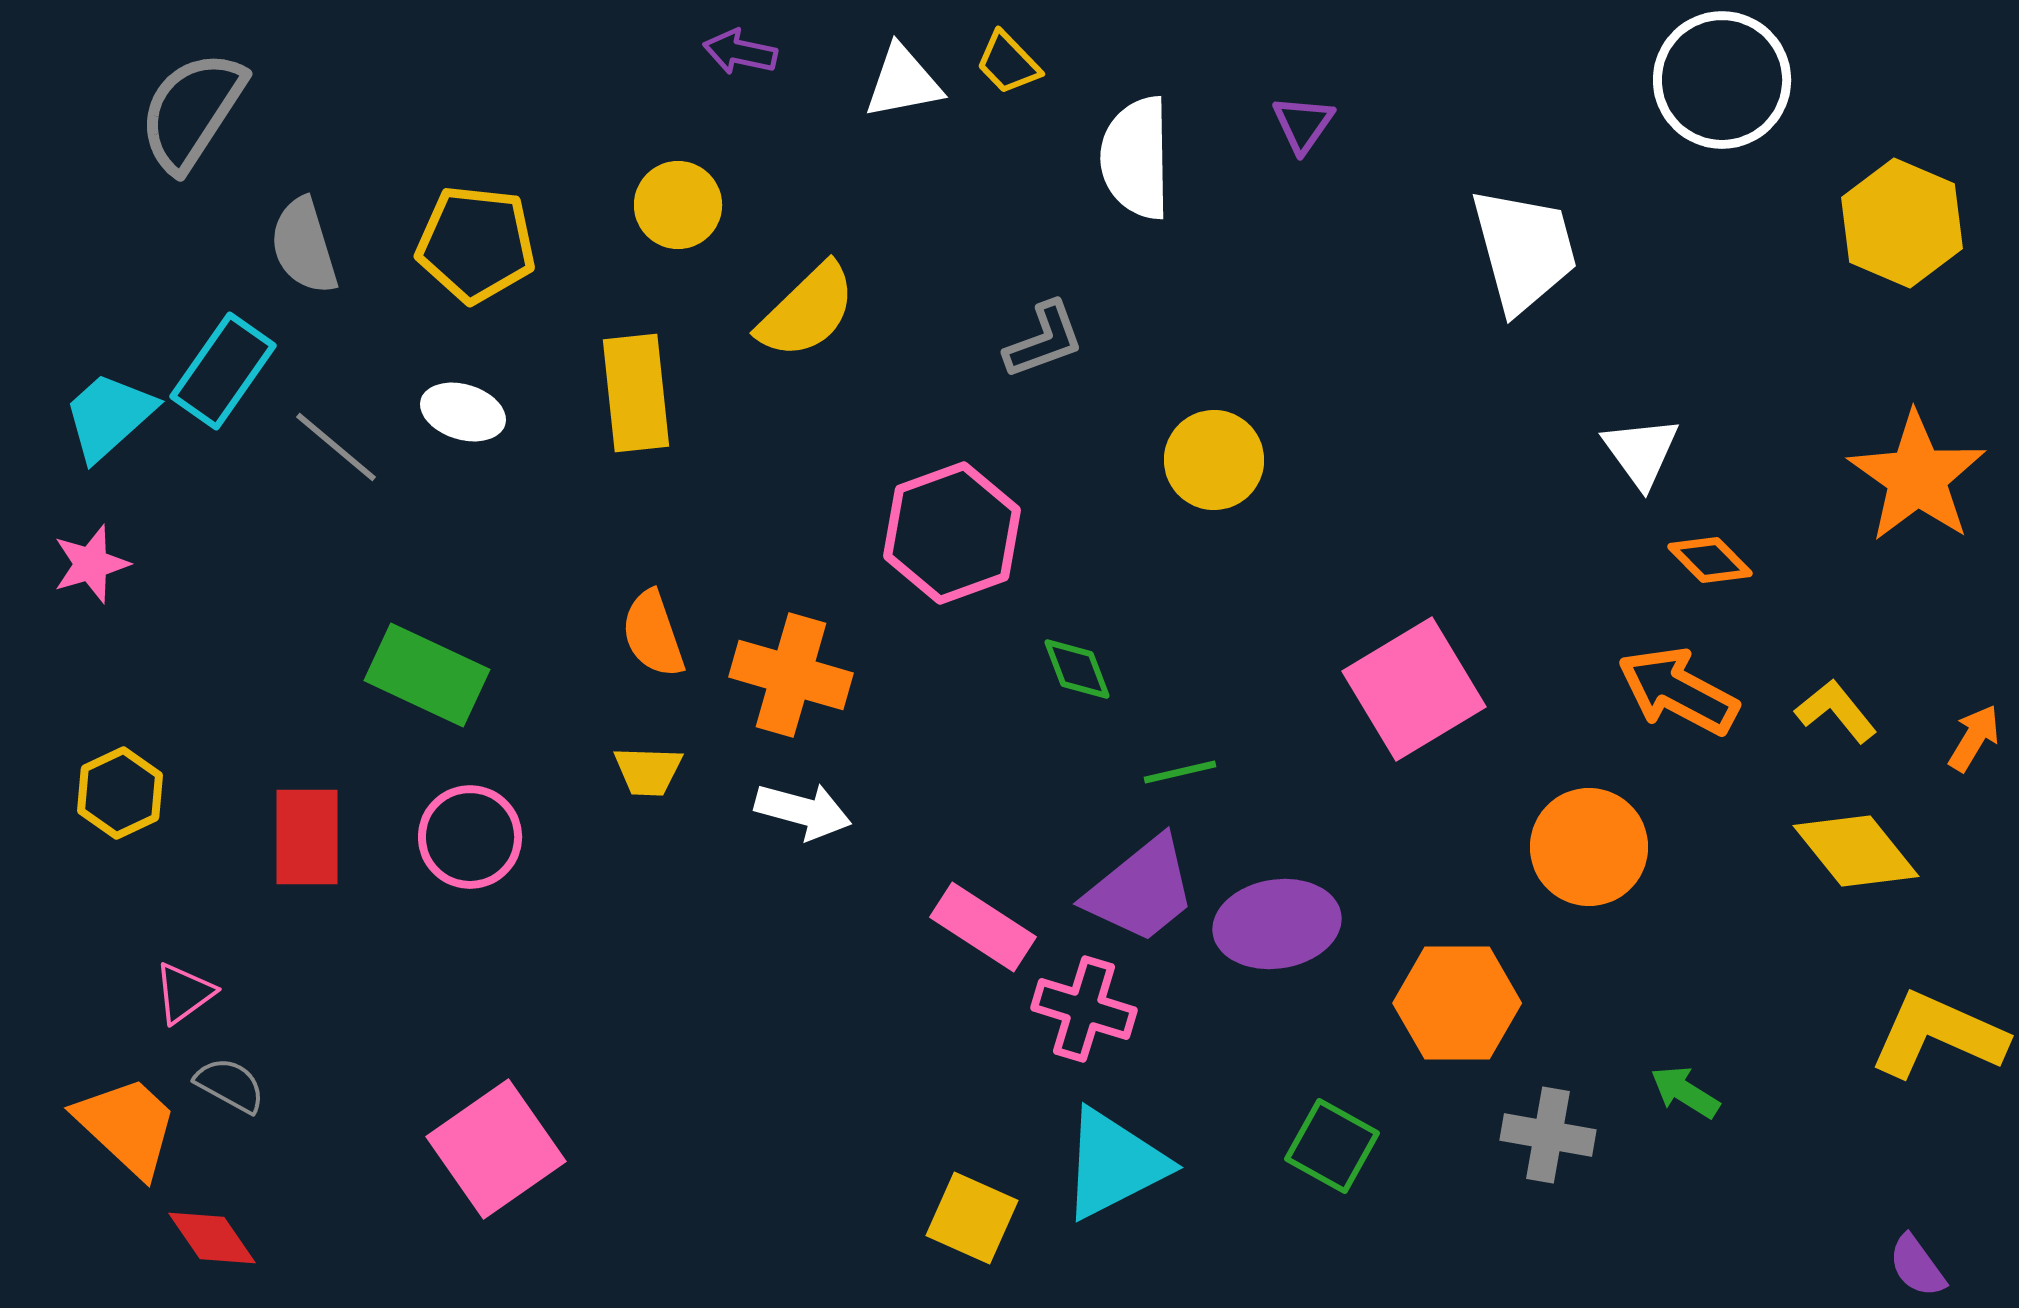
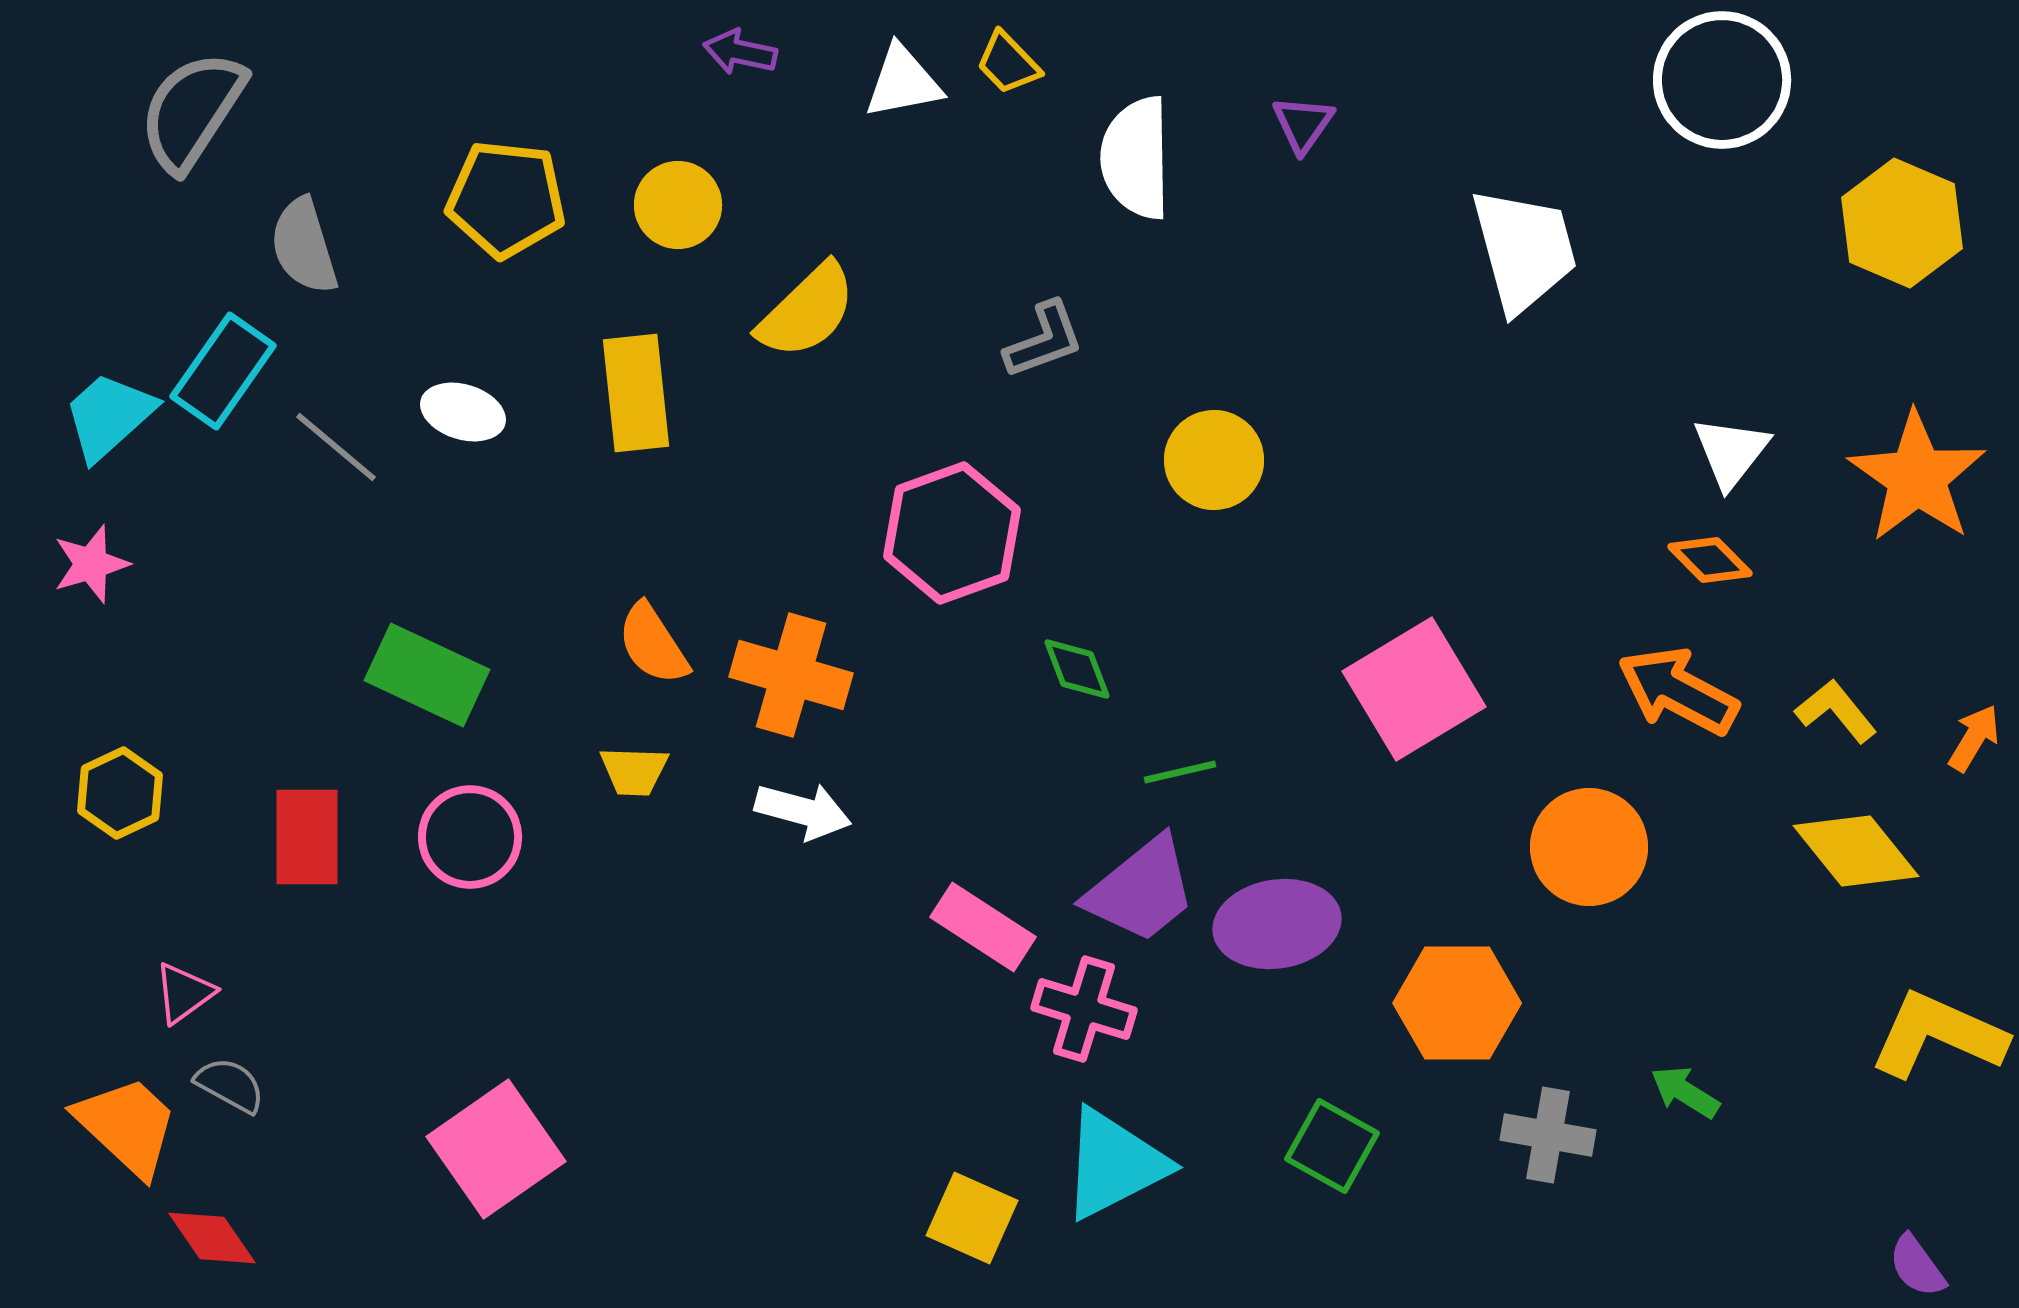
yellow pentagon at (476, 244): moved 30 px right, 45 px up
white triangle at (1641, 452): moved 90 px right; rotated 14 degrees clockwise
orange semicircle at (653, 634): moved 10 px down; rotated 14 degrees counterclockwise
yellow trapezoid at (648, 771): moved 14 px left
